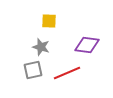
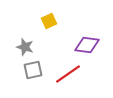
yellow square: rotated 28 degrees counterclockwise
gray star: moved 16 px left
red line: moved 1 px right, 1 px down; rotated 12 degrees counterclockwise
